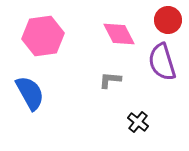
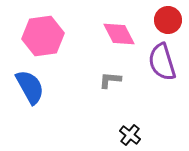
blue semicircle: moved 6 px up
black cross: moved 8 px left, 13 px down
